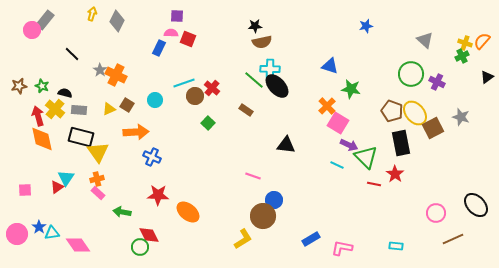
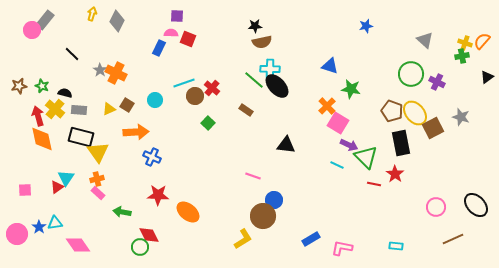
green cross at (462, 56): rotated 16 degrees clockwise
orange cross at (116, 75): moved 2 px up
pink circle at (436, 213): moved 6 px up
cyan triangle at (52, 233): moved 3 px right, 10 px up
